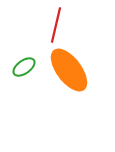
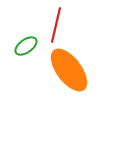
green ellipse: moved 2 px right, 21 px up
